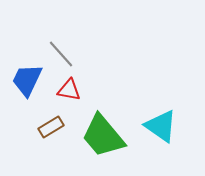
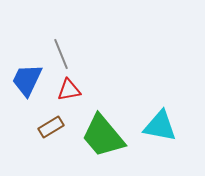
gray line: rotated 20 degrees clockwise
red triangle: rotated 20 degrees counterclockwise
cyan triangle: moved 1 px left; rotated 24 degrees counterclockwise
